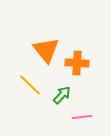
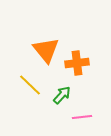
orange cross: rotated 10 degrees counterclockwise
